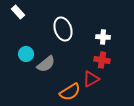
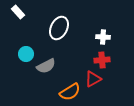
white ellipse: moved 4 px left, 1 px up; rotated 45 degrees clockwise
red cross: rotated 14 degrees counterclockwise
gray semicircle: moved 2 px down; rotated 12 degrees clockwise
red triangle: moved 2 px right
